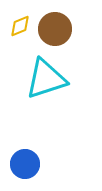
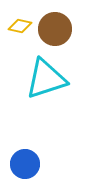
yellow diamond: rotated 35 degrees clockwise
